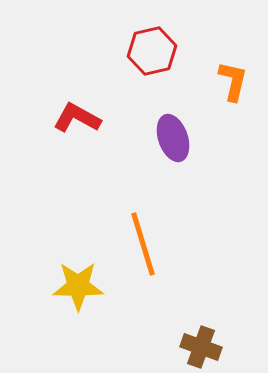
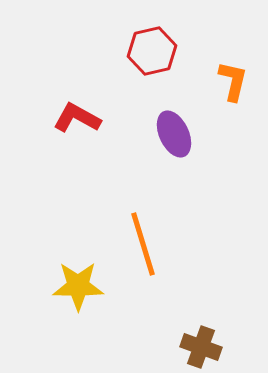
purple ellipse: moved 1 px right, 4 px up; rotated 6 degrees counterclockwise
